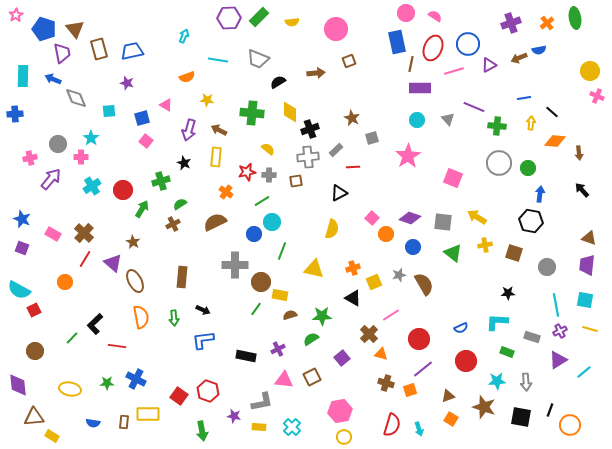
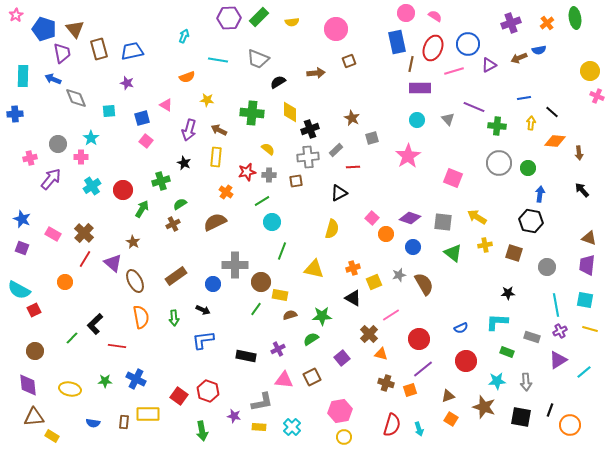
blue circle at (254, 234): moved 41 px left, 50 px down
brown rectangle at (182, 277): moved 6 px left, 1 px up; rotated 50 degrees clockwise
green star at (107, 383): moved 2 px left, 2 px up
purple diamond at (18, 385): moved 10 px right
